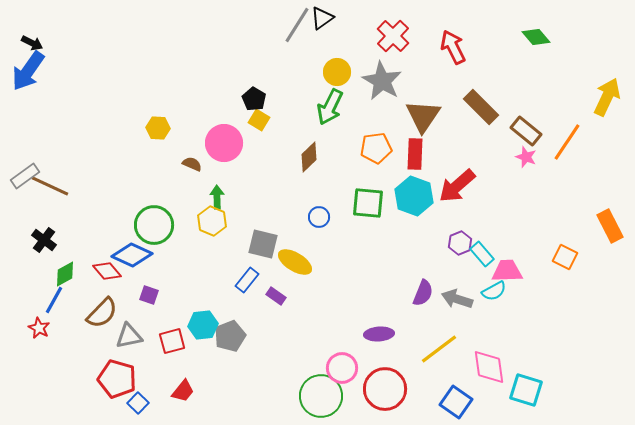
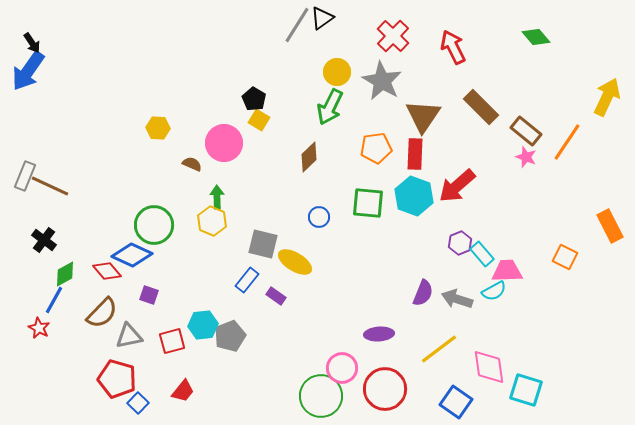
black arrow at (32, 43): rotated 30 degrees clockwise
gray rectangle at (25, 176): rotated 32 degrees counterclockwise
